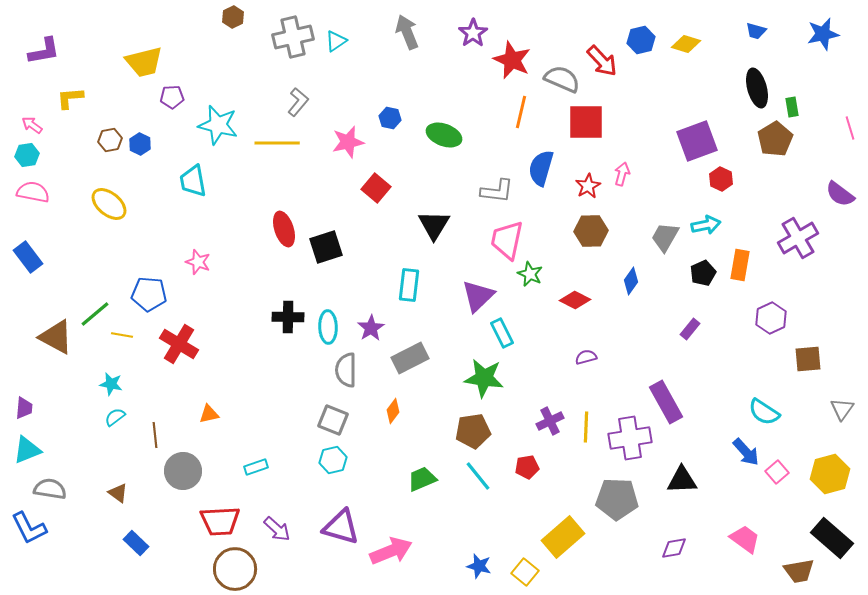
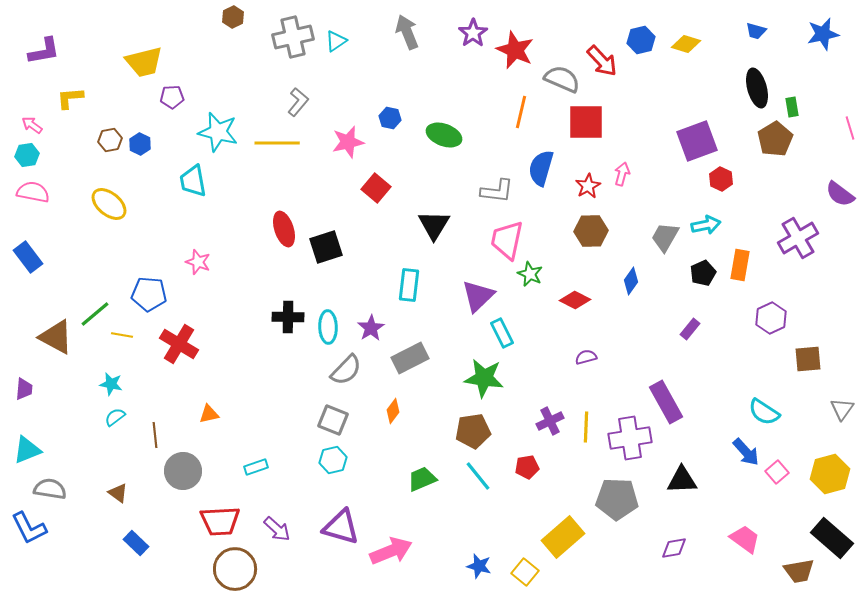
red star at (512, 60): moved 3 px right, 10 px up
cyan star at (218, 125): moved 7 px down
gray semicircle at (346, 370): rotated 136 degrees counterclockwise
purple trapezoid at (24, 408): moved 19 px up
